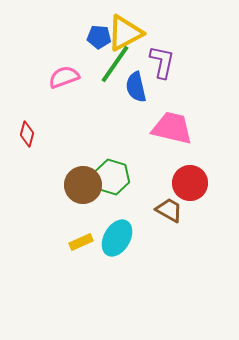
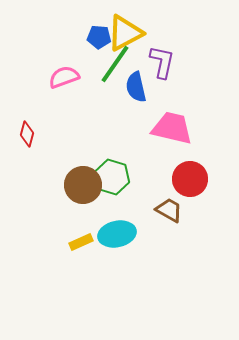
red circle: moved 4 px up
cyan ellipse: moved 4 px up; rotated 48 degrees clockwise
